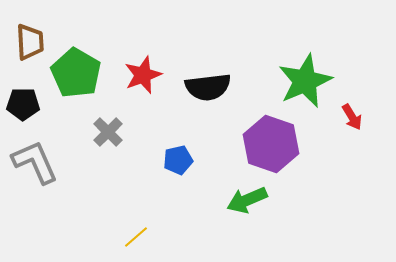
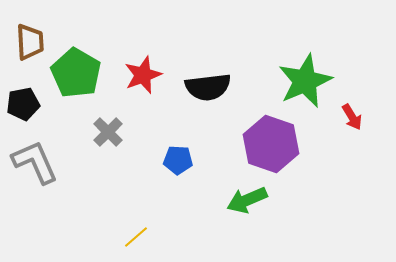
black pentagon: rotated 12 degrees counterclockwise
blue pentagon: rotated 16 degrees clockwise
